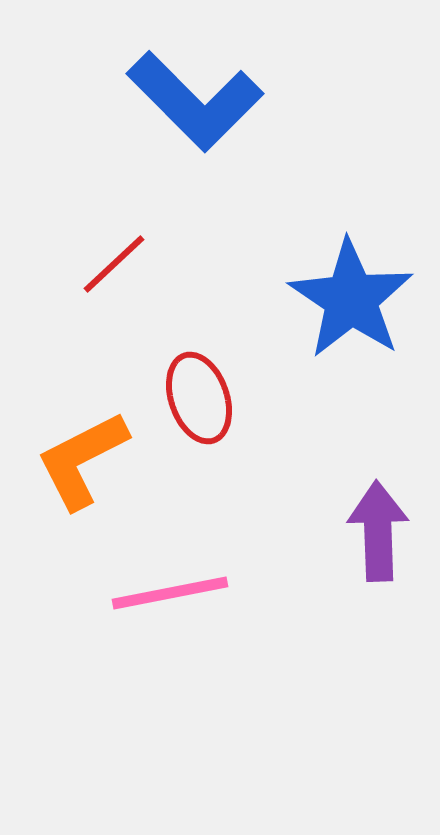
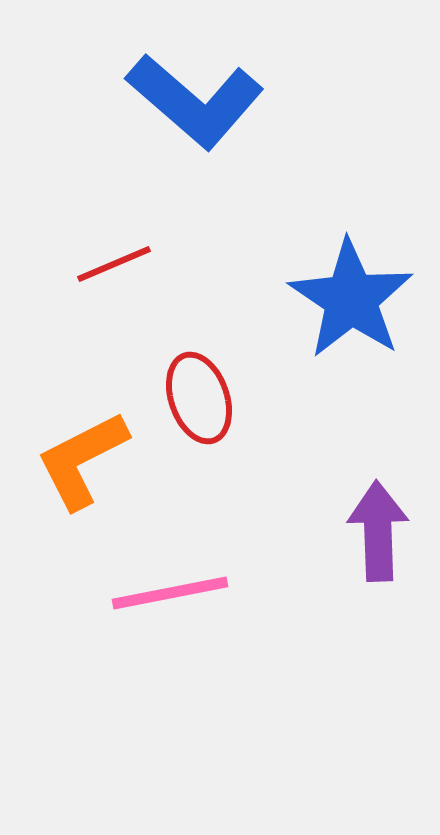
blue L-shape: rotated 4 degrees counterclockwise
red line: rotated 20 degrees clockwise
